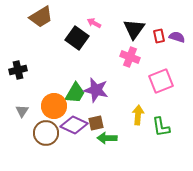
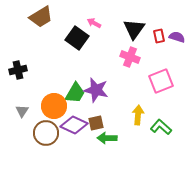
green L-shape: rotated 140 degrees clockwise
